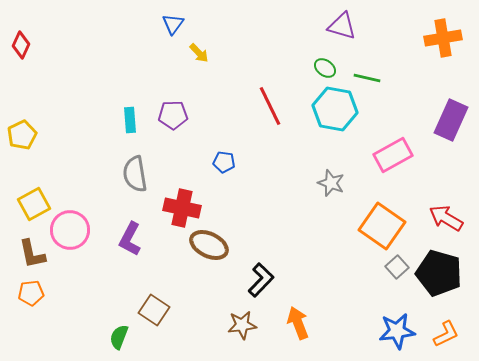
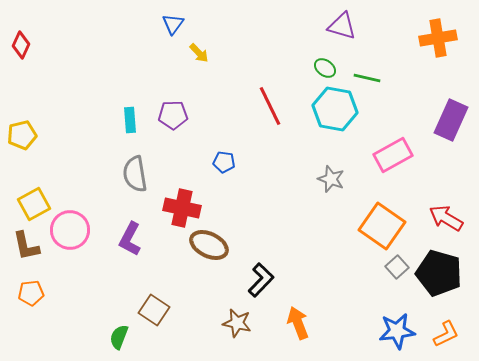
orange cross: moved 5 px left
yellow pentagon: rotated 12 degrees clockwise
gray star: moved 4 px up
brown L-shape: moved 6 px left, 8 px up
brown star: moved 5 px left, 2 px up; rotated 20 degrees clockwise
